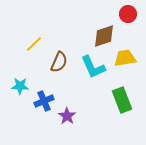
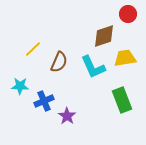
yellow line: moved 1 px left, 5 px down
